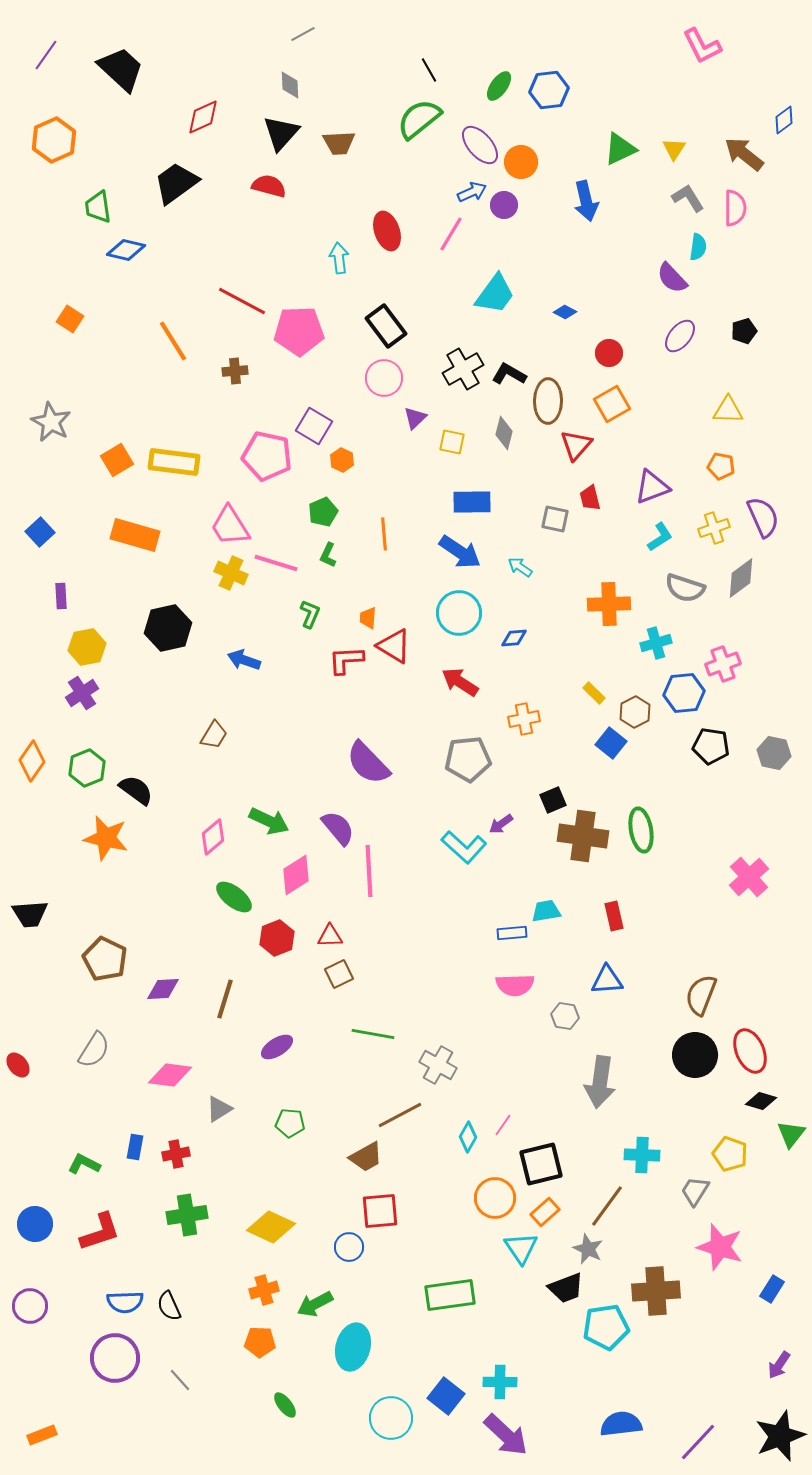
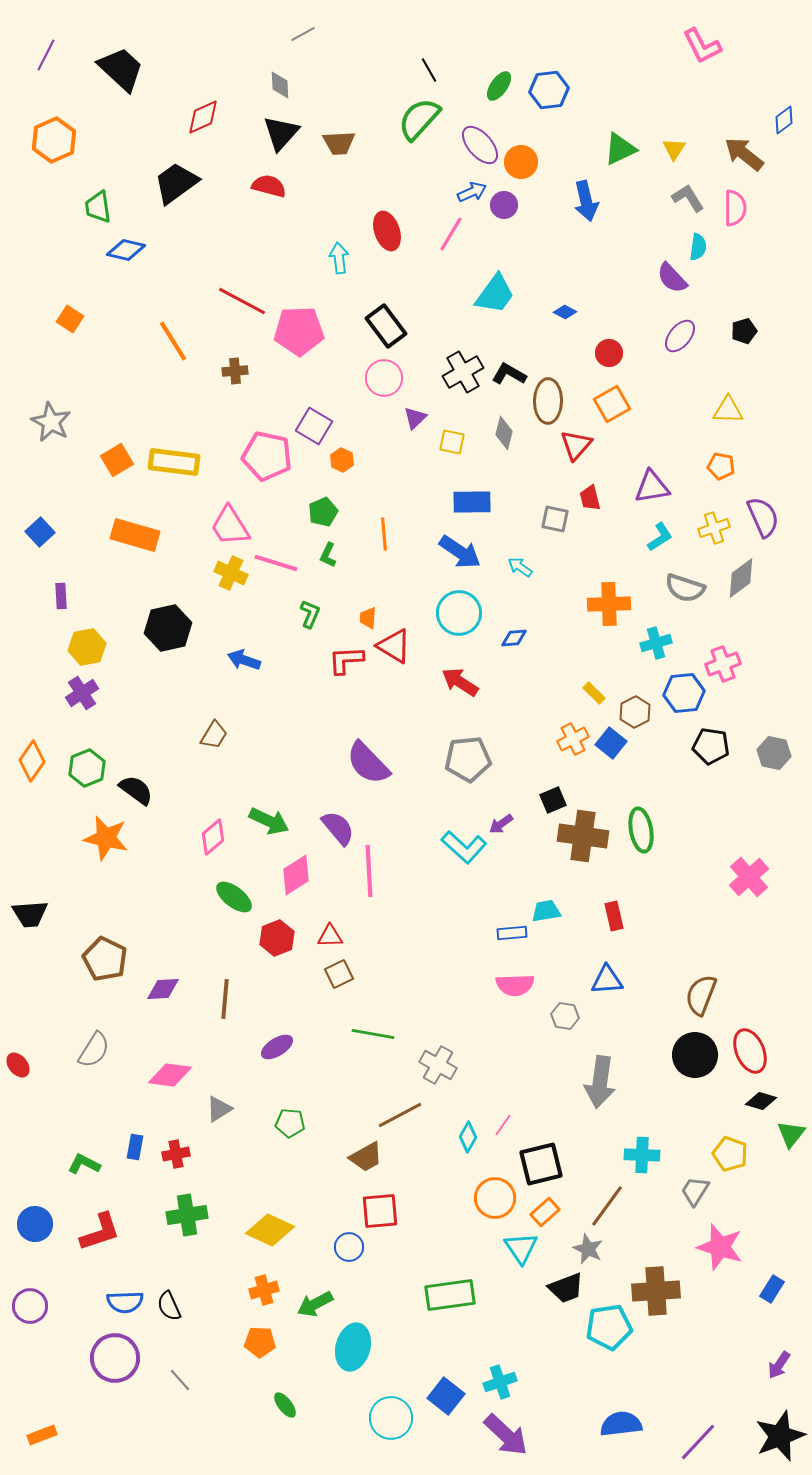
purple line at (46, 55): rotated 8 degrees counterclockwise
gray diamond at (290, 85): moved 10 px left
green semicircle at (419, 119): rotated 9 degrees counterclockwise
black cross at (463, 369): moved 3 px down
purple triangle at (652, 487): rotated 12 degrees clockwise
orange cross at (524, 719): moved 49 px right, 20 px down; rotated 16 degrees counterclockwise
brown line at (225, 999): rotated 12 degrees counterclockwise
yellow diamond at (271, 1227): moved 1 px left, 3 px down
cyan pentagon at (606, 1327): moved 3 px right
cyan cross at (500, 1382): rotated 20 degrees counterclockwise
